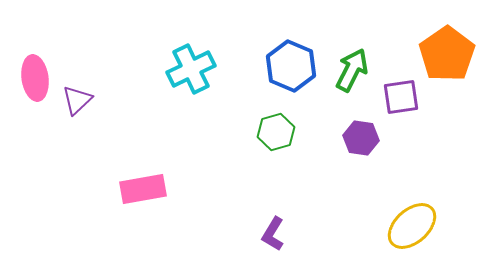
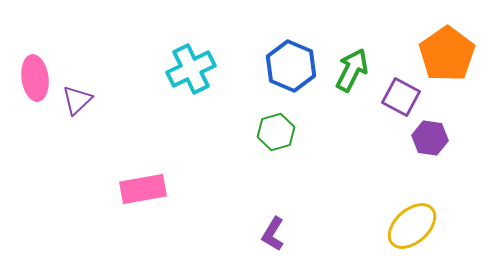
purple square: rotated 36 degrees clockwise
purple hexagon: moved 69 px right
